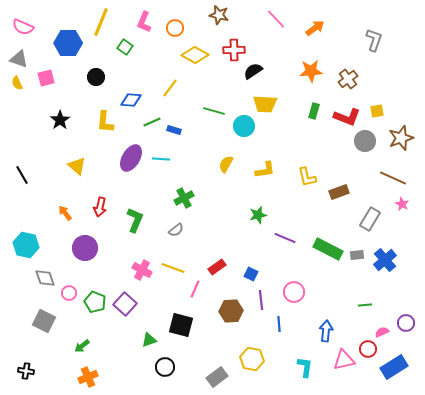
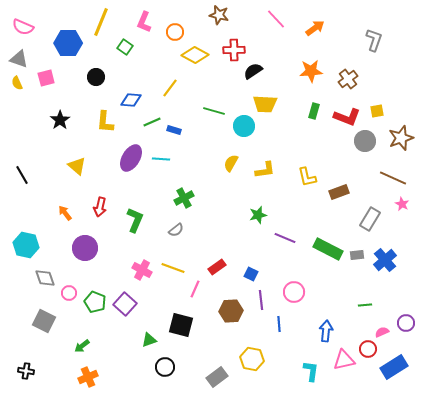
orange circle at (175, 28): moved 4 px down
yellow semicircle at (226, 164): moved 5 px right, 1 px up
cyan L-shape at (305, 367): moved 6 px right, 4 px down
